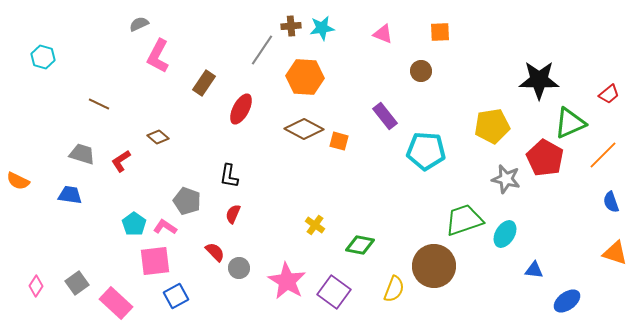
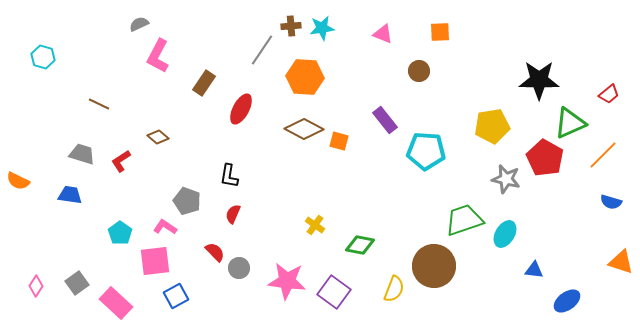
brown circle at (421, 71): moved 2 px left
purple rectangle at (385, 116): moved 4 px down
blue semicircle at (611, 202): rotated 55 degrees counterclockwise
cyan pentagon at (134, 224): moved 14 px left, 9 px down
orange triangle at (615, 253): moved 6 px right, 9 px down
pink star at (287, 281): rotated 24 degrees counterclockwise
